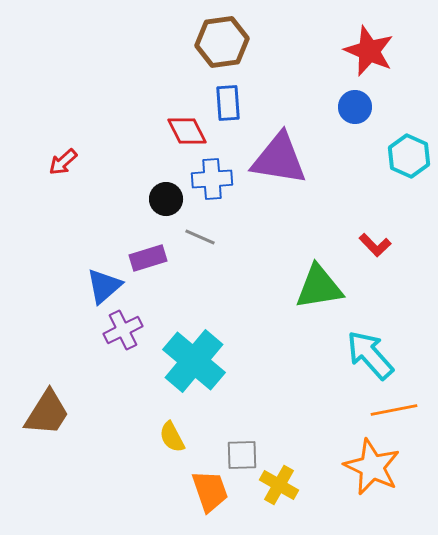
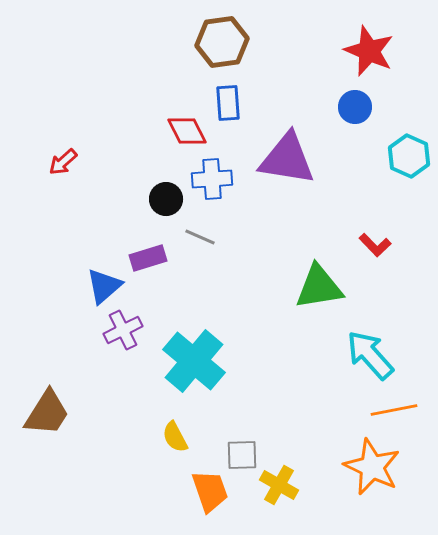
purple triangle: moved 8 px right
yellow semicircle: moved 3 px right
